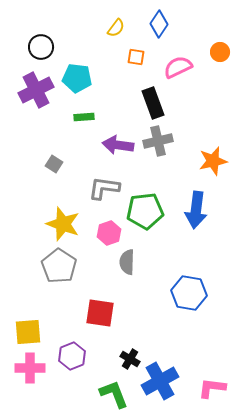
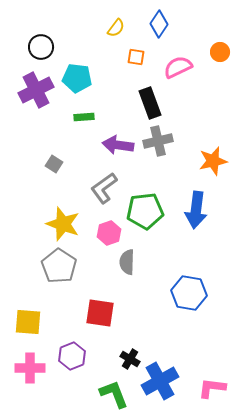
black rectangle: moved 3 px left
gray L-shape: rotated 44 degrees counterclockwise
yellow square: moved 10 px up; rotated 8 degrees clockwise
